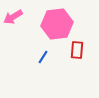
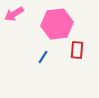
pink arrow: moved 1 px right, 3 px up
